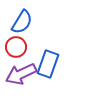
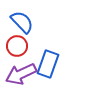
blue semicircle: rotated 75 degrees counterclockwise
red circle: moved 1 px right, 1 px up
